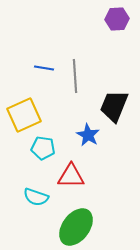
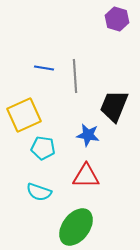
purple hexagon: rotated 20 degrees clockwise
blue star: rotated 20 degrees counterclockwise
red triangle: moved 15 px right
cyan semicircle: moved 3 px right, 5 px up
